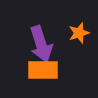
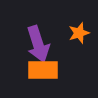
purple arrow: moved 3 px left
